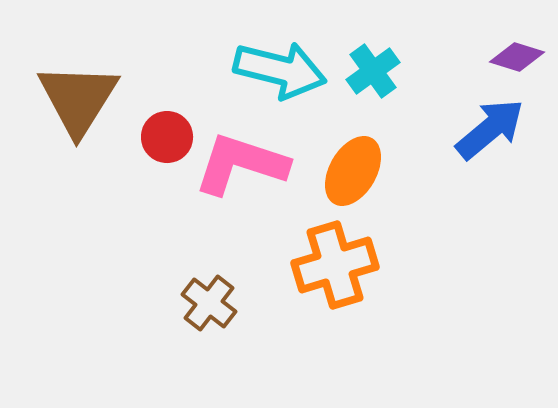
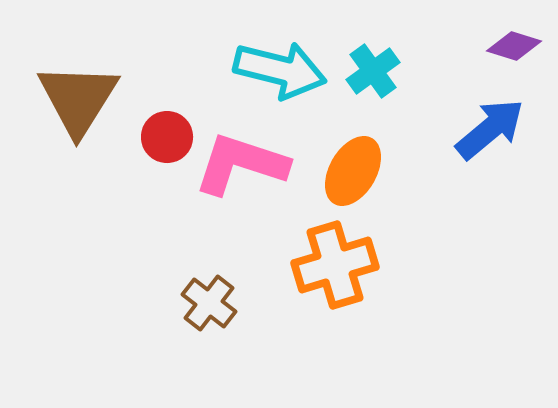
purple diamond: moved 3 px left, 11 px up
